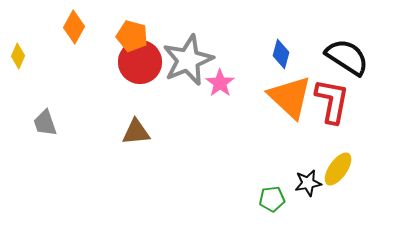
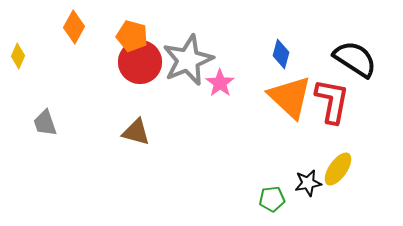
black semicircle: moved 8 px right, 2 px down
brown triangle: rotated 20 degrees clockwise
